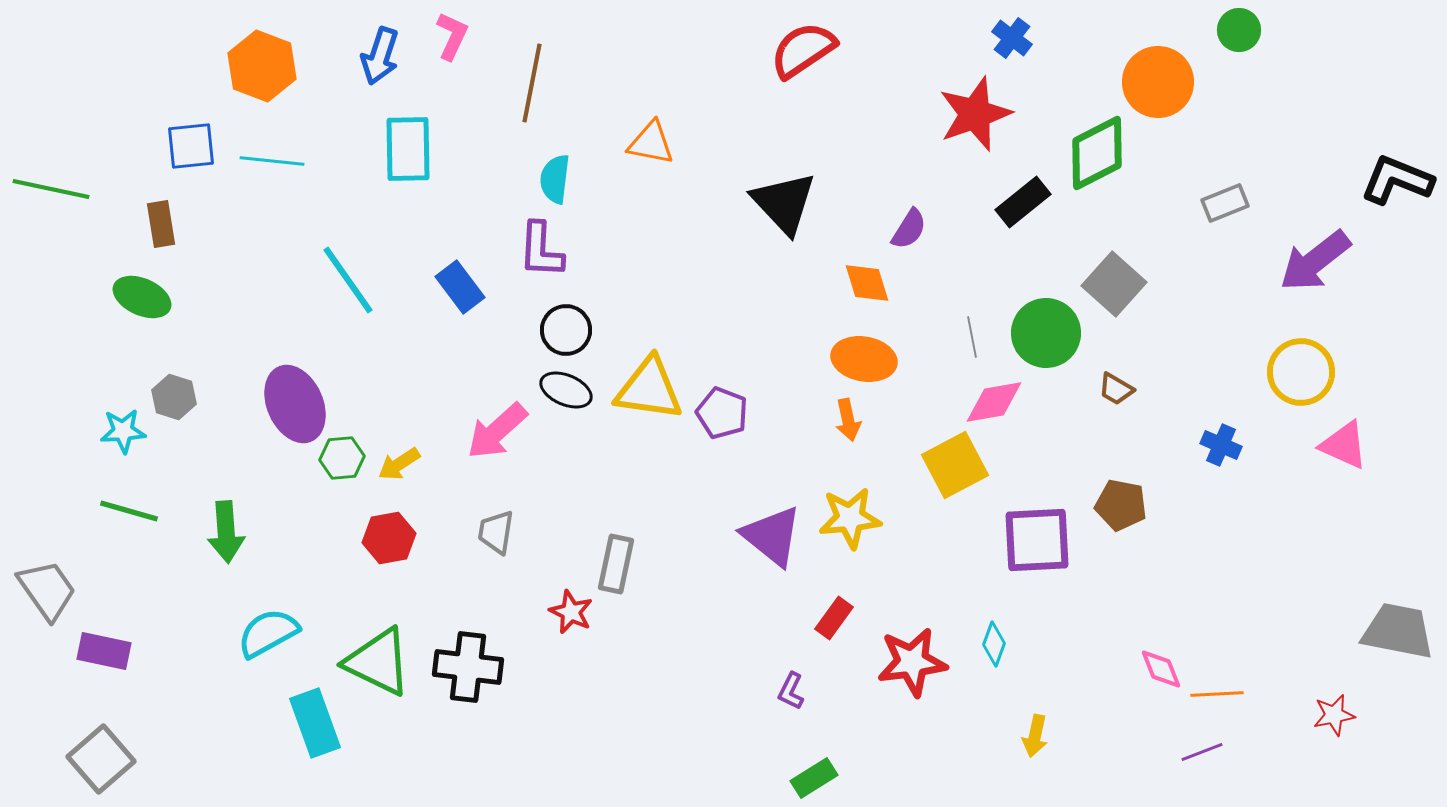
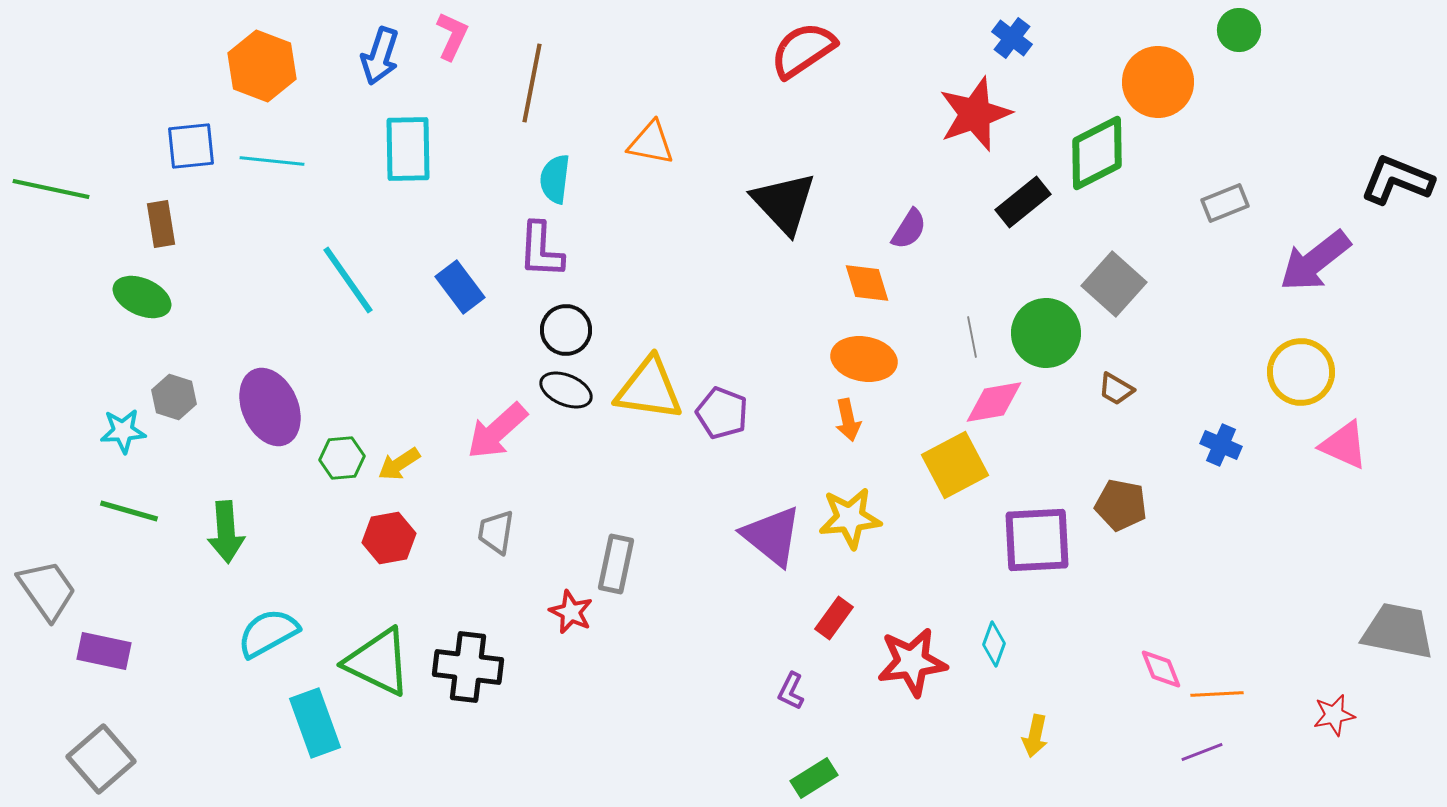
purple ellipse at (295, 404): moved 25 px left, 3 px down
